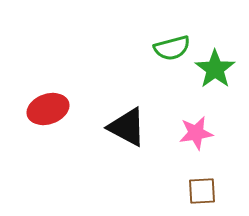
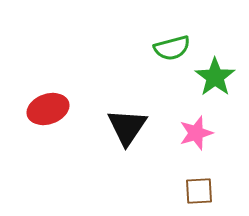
green star: moved 8 px down
black triangle: rotated 36 degrees clockwise
pink star: rotated 8 degrees counterclockwise
brown square: moved 3 px left
